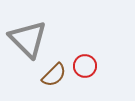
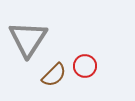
gray triangle: rotated 18 degrees clockwise
